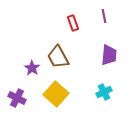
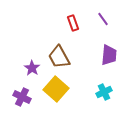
purple line: moved 1 px left, 3 px down; rotated 24 degrees counterclockwise
brown trapezoid: moved 1 px right
yellow square: moved 5 px up
purple cross: moved 5 px right, 1 px up
